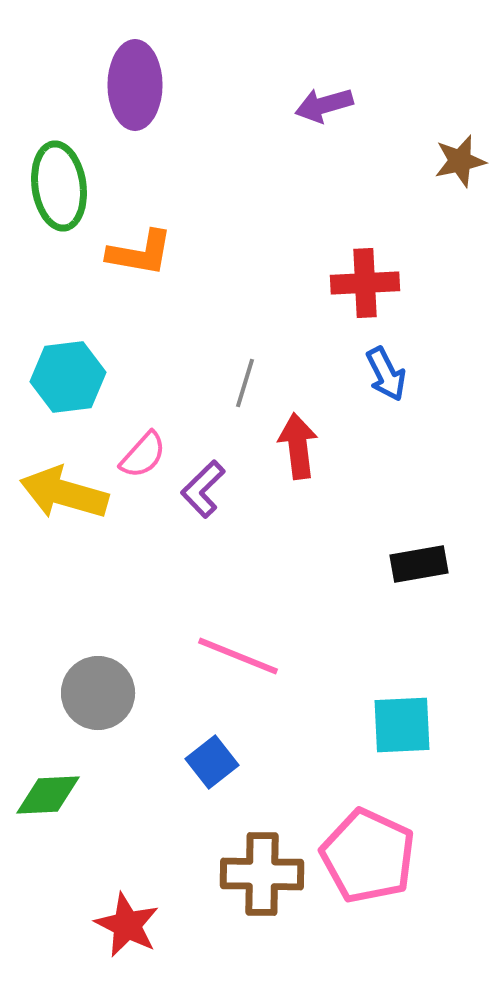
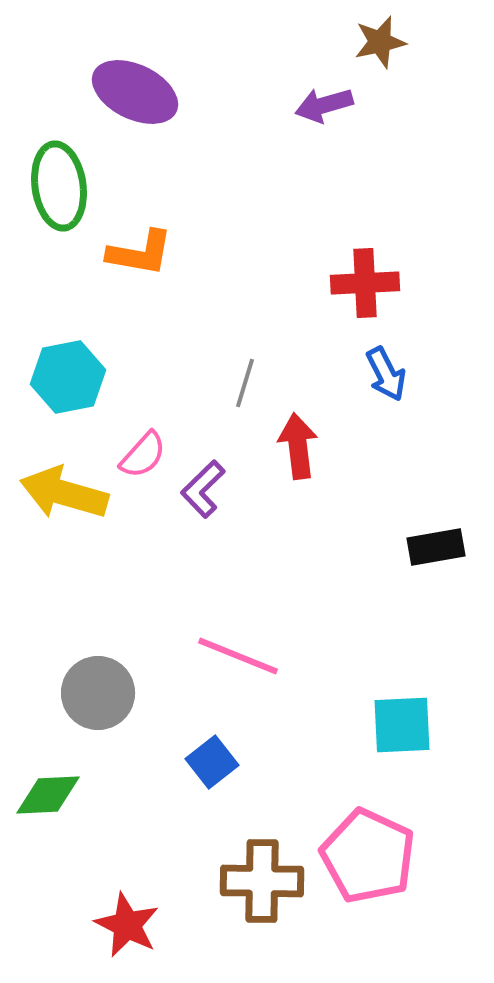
purple ellipse: moved 7 px down; rotated 64 degrees counterclockwise
brown star: moved 80 px left, 119 px up
cyan hexagon: rotated 4 degrees counterclockwise
black rectangle: moved 17 px right, 17 px up
brown cross: moved 7 px down
